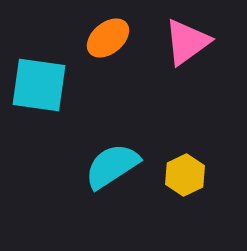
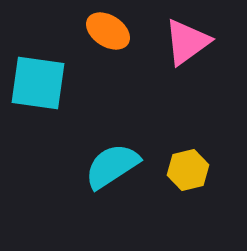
orange ellipse: moved 7 px up; rotated 72 degrees clockwise
cyan square: moved 1 px left, 2 px up
yellow hexagon: moved 3 px right, 5 px up; rotated 12 degrees clockwise
